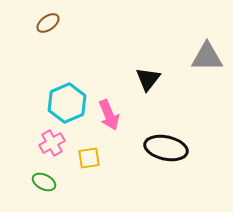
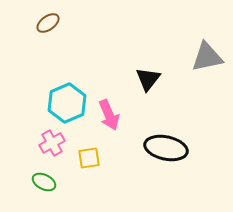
gray triangle: rotated 12 degrees counterclockwise
